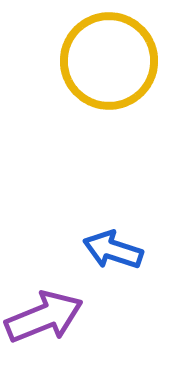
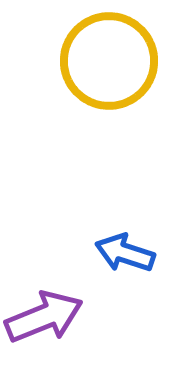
blue arrow: moved 12 px right, 3 px down
